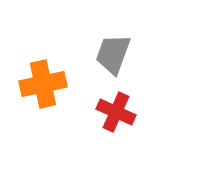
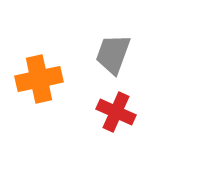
orange cross: moved 4 px left, 5 px up
